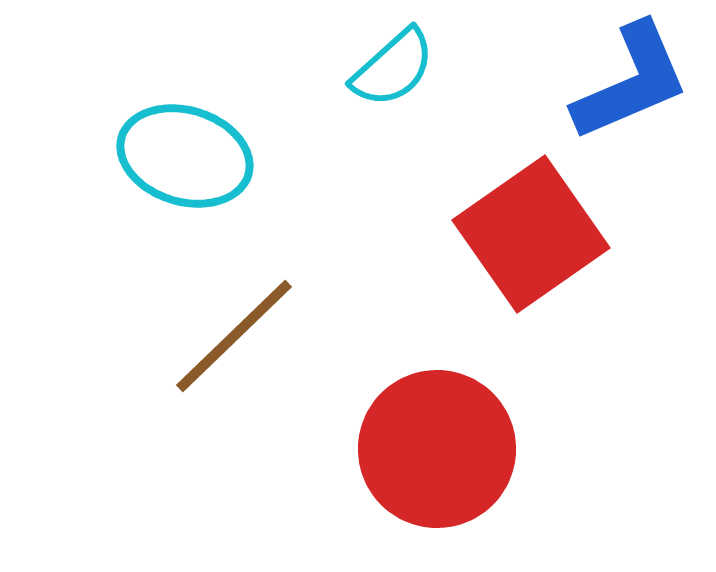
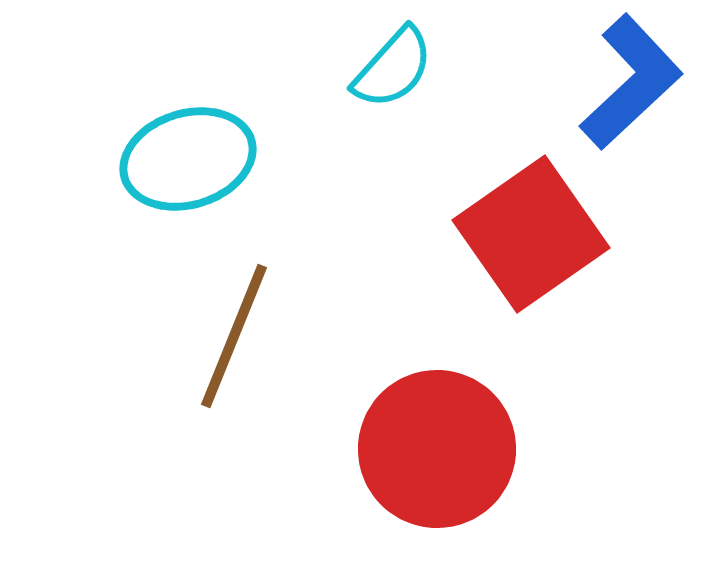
cyan semicircle: rotated 6 degrees counterclockwise
blue L-shape: rotated 20 degrees counterclockwise
cyan ellipse: moved 3 px right, 3 px down; rotated 34 degrees counterclockwise
brown line: rotated 24 degrees counterclockwise
